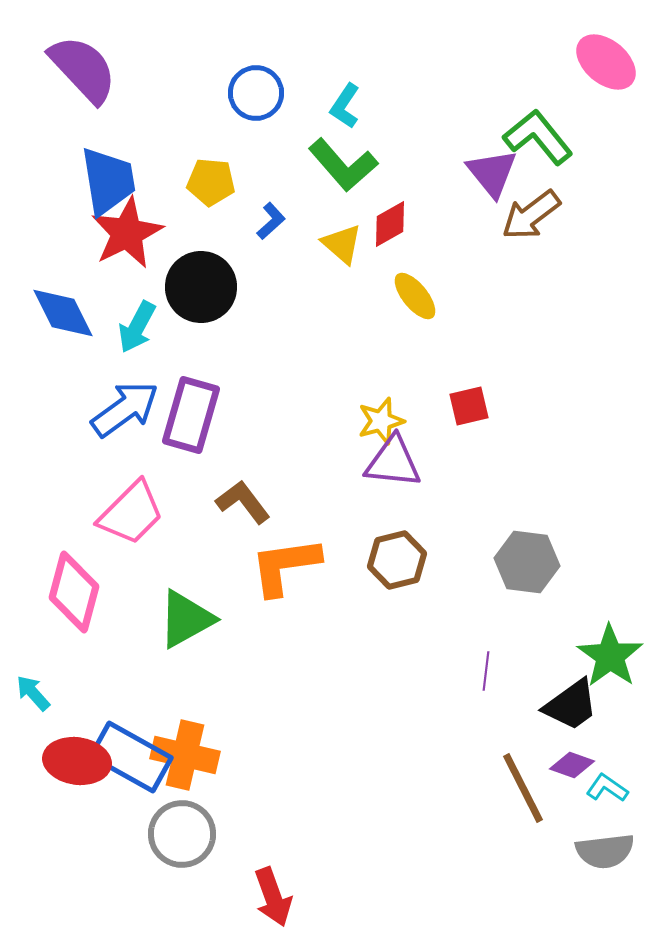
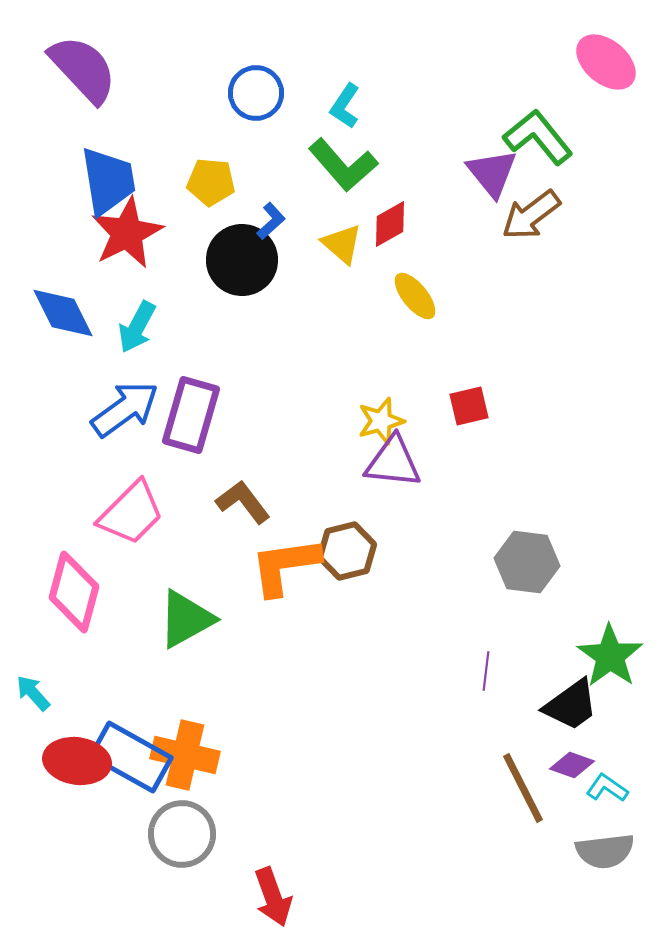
black circle at (201, 287): moved 41 px right, 27 px up
brown hexagon at (397, 560): moved 50 px left, 9 px up
